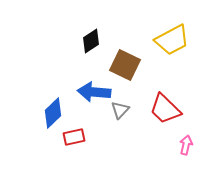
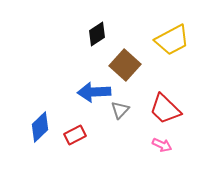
black diamond: moved 6 px right, 7 px up
brown square: rotated 16 degrees clockwise
blue arrow: rotated 8 degrees counterclockwise
blue diamond: moved 13 px left, 14 px down
red rectangle: moved 1 px right, 2 px up; rotated 15 degrees counterclockwise
pink arrow: moved 24 px left; rotated 102 degrees clockwise
